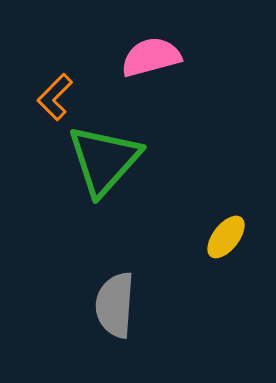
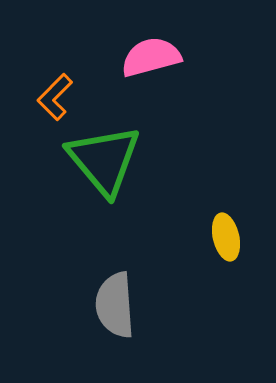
green triangle: rotated 22 degrees counterclockwise
yellow ellipse: rotated 51 degrees counterclockwise
gray semicircle: rotated 8 degrees counterclockwise
